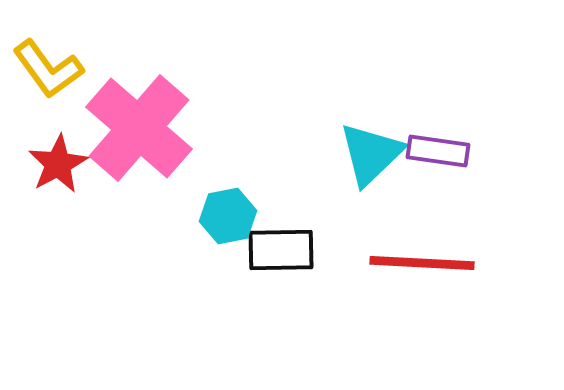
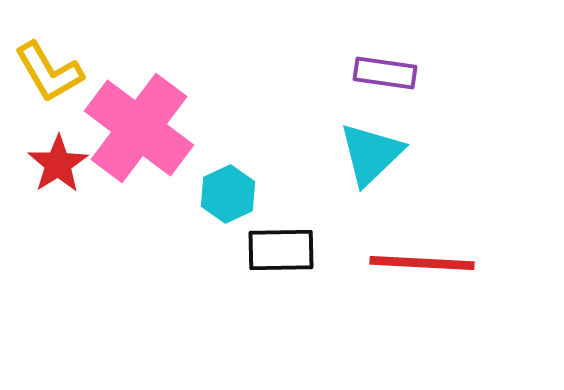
yellow L-shape: moved 1 px right, 3 px down; rotated 6 degrees clockwise
pink cross: rotated 4 degrees counterclockwise
purple rectangle: moved 53 px left, 78 px up
red star: rotated 4 degrees counterclockwise
cyan hexagon: moved 22 px up; rotated 14 degrees counterclockwise
